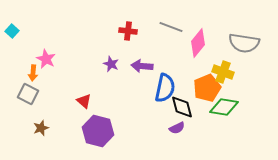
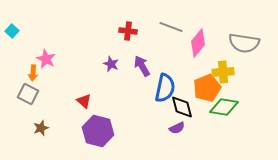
purple arrow: rotated 55 degrees clockwise
yellow cross: rotated 25 degrees counterclockwise
